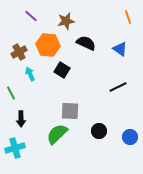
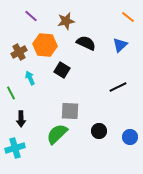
orange line: rotated 32 degrees counterclockwise
orange hexagon: moved 3 px left
blue triangle: moved 4 px up; rotated 42 degrees clockwise
cyan arrow: moved 4 px down
